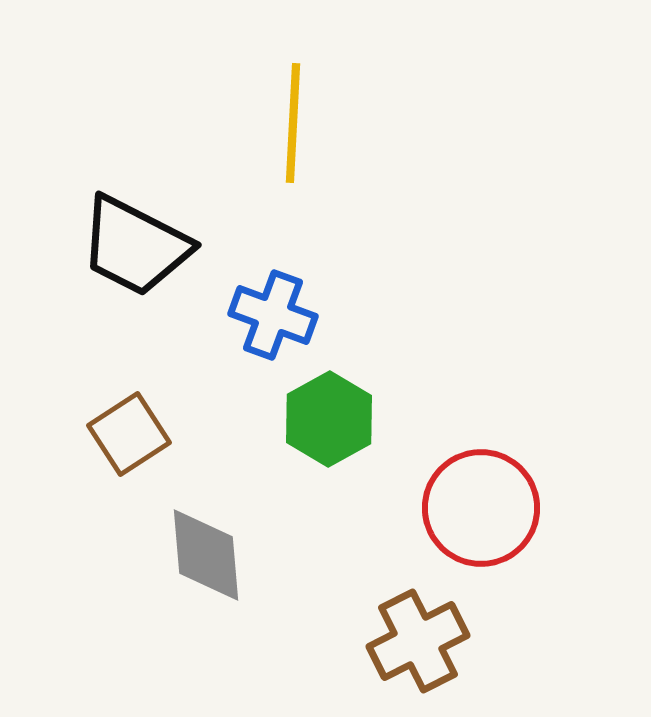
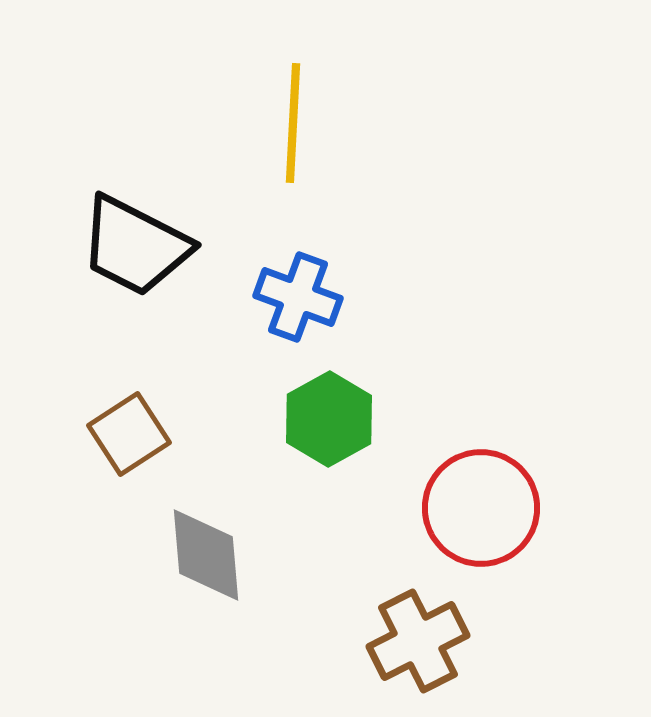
blue cross: moved 25 px right, 18 px up
